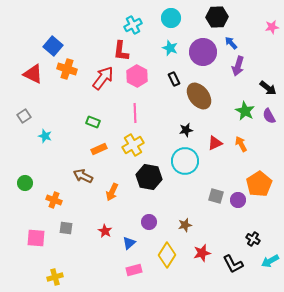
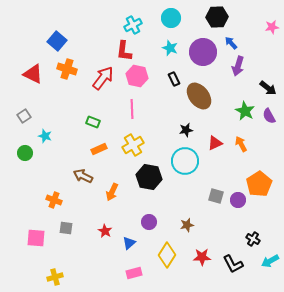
blue square at (53, 46): moved 4 px right, 5 px up
red L-shape at (121, 51): moved 3 px right
pink hexagon at (137, 76): rotated 15 degrees counterclockwise
pink line at (135, 113): moved 3 px left, 4 px up
green circle at (25, 183): moved 30 px up
brown star at (185, 225): moved 2 px right
red star at (202, 253): moved 4 px down; rotated 12 degrees clockwise
pink rectangle at (134, 270): moved 3 px down
